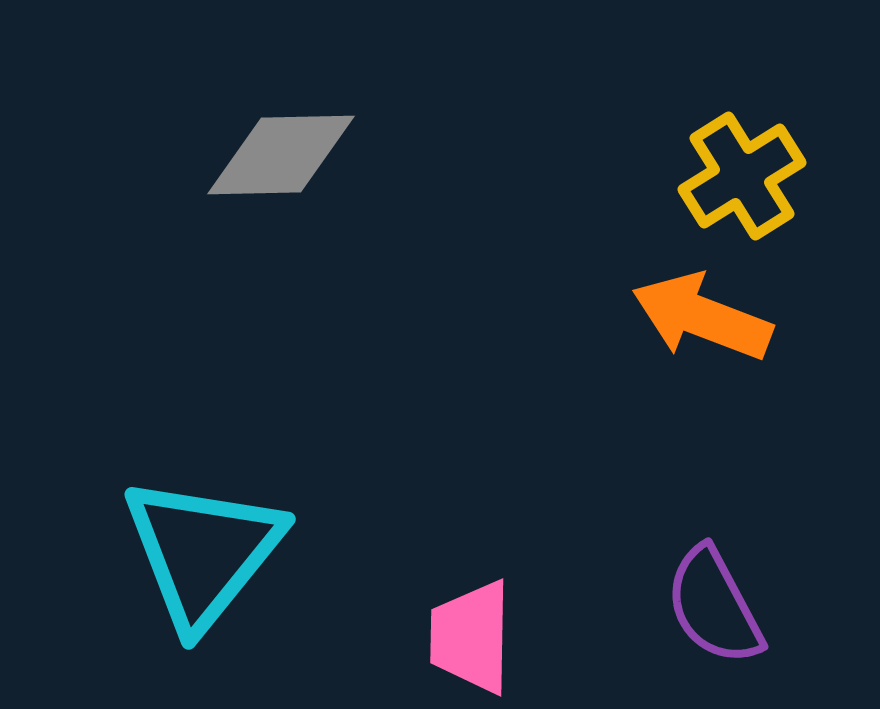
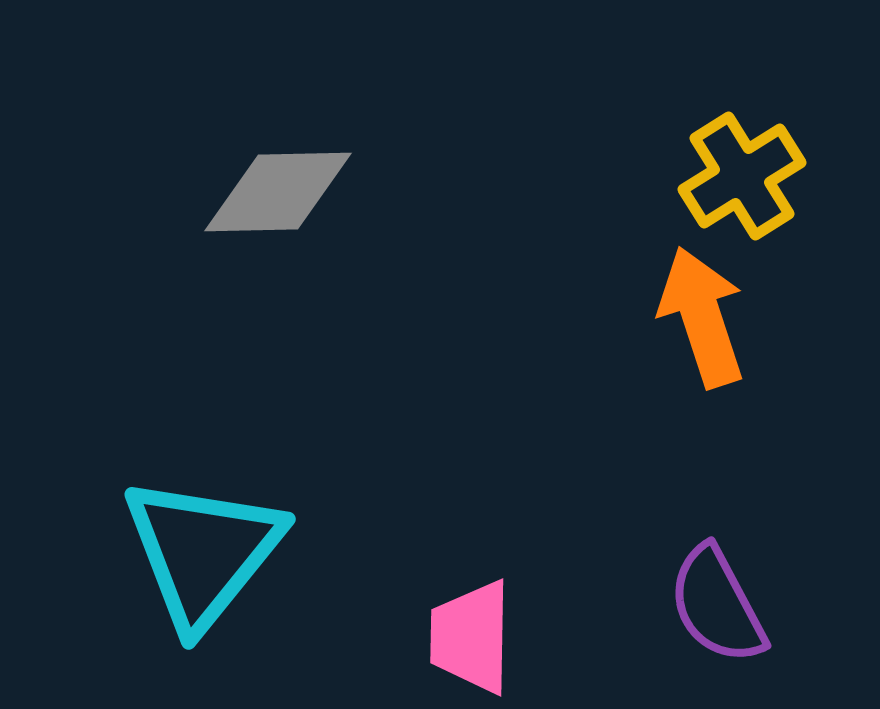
gray diamond: moved 3 px left, 37 px down
orange arrow: rotated 51 degrees clockwise
purple semicircle: moved 3 px right, 1 px up
